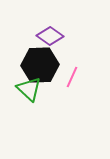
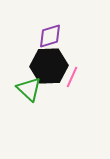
purple diamond: rotated 52 degrees counterclockwise
black hexagon: moved 9 px right, 1 px down
